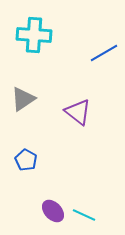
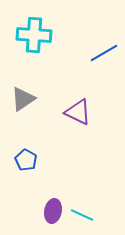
purple triangle: rotated 12 degrees counterclockwise
purple ellipse: rotated 55 degrees clockwise
cyan line: moved 2 px left
